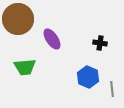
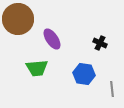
black cross: rotated 16 degrees clockwise
green trapezoid: moved 12 px right, 1 px down
blue hexagon: moved 4 px left, 3 px up; rotated 15 degrees counterclockwise
